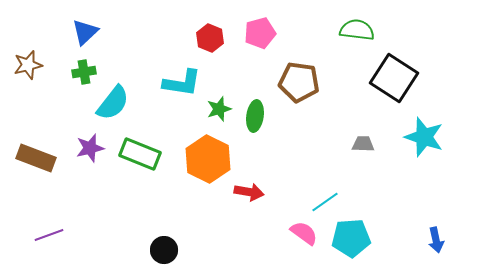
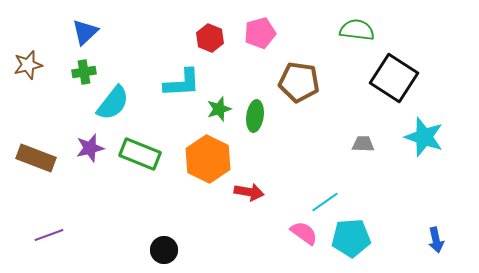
cyan L-shape: rotated 12 degrees counterclockwise
